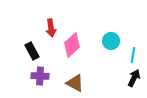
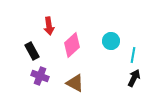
red arrow: moved 2 px left, 2 px up
purple cross: rotated 18 degrees clockwise
